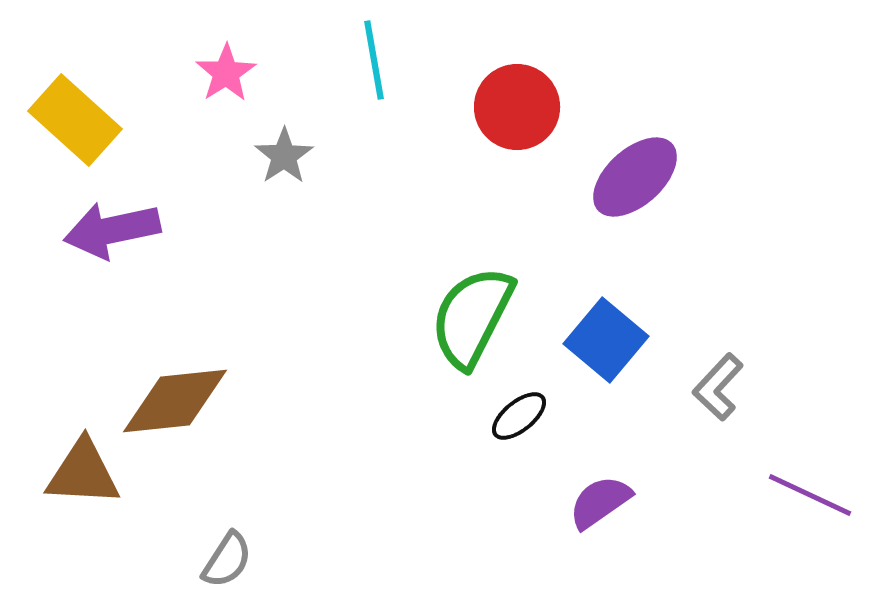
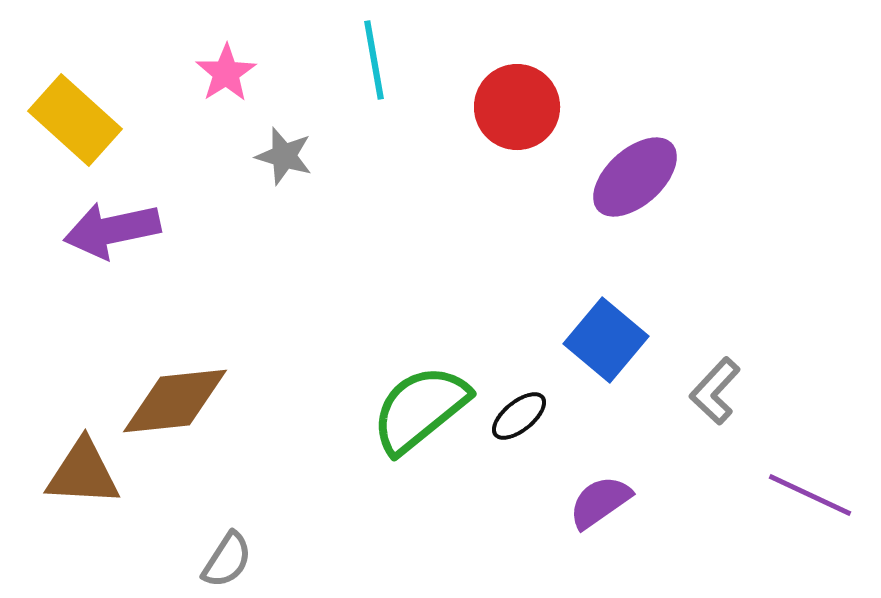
gray star: rotated 22 degrees counterclockwise
green semicircle: moved 52 px left, 92 px down; rotated 24 degrees clockwise
gray L-shape: moved 3 px left, 4 px down
